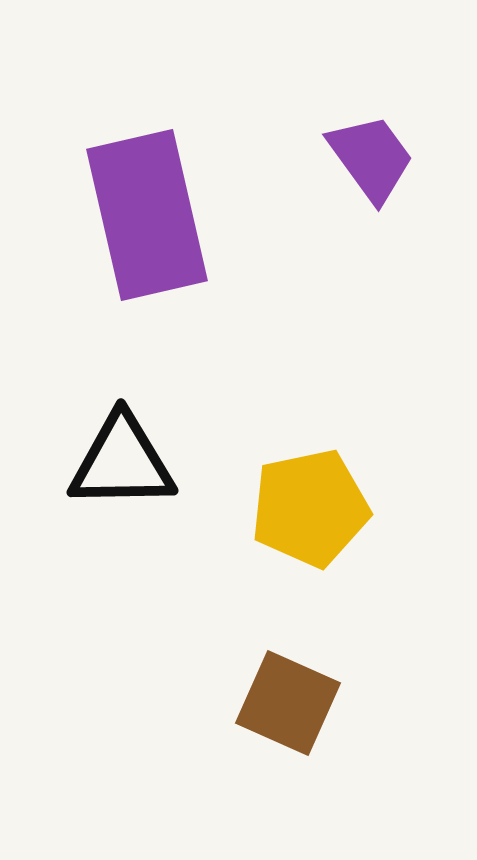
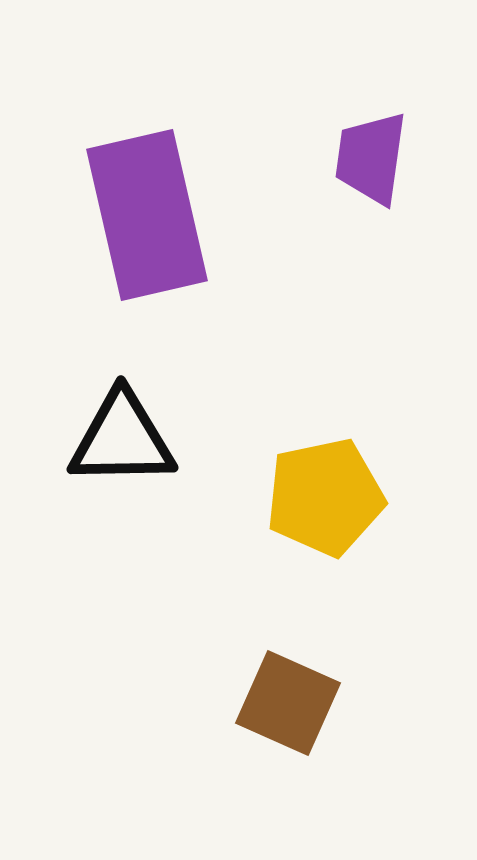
purple trapezoid: rotated 136 degrees counterclockwise
black triangle: moved 23 px up
yellow pentagon: moved 15 px right, 11 px up
